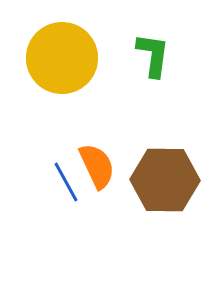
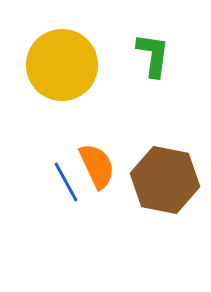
yellow circle: moved 7 px down
brown hexagon: rotated 10 degrees clockwise
